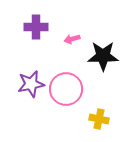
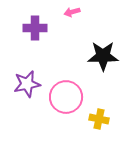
purple cross: moved 1 px left, 1 px down
pink arrow: moved 27 px up
purple star: moved 4 px left
pink circle: moved 8 px down
